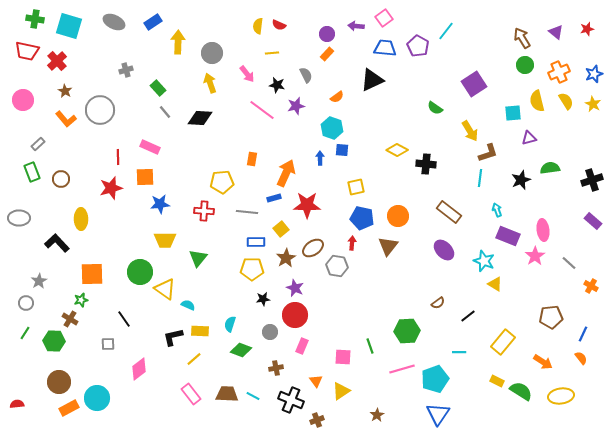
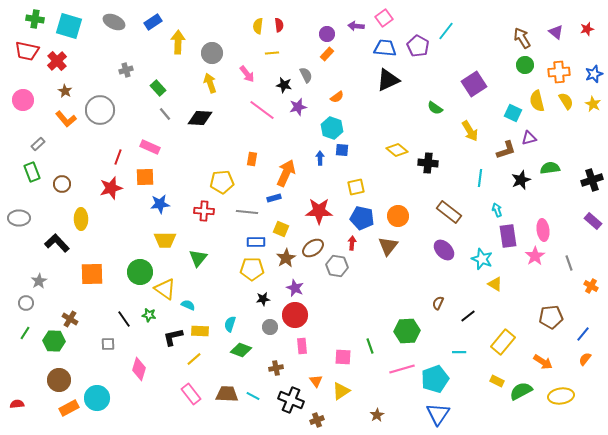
red semicircle at (279, 25): rotated 120 degrees counterclockwise
orange cross at (559, 72): rotated 20 degrees clockwise
black triangle at (372, 80): moved 16 px right
black star at (277, 85): moved 7 px right
purple star at (296, 106): moved 2 px right, 1 px down
gray line at (165, 112): moved 2 px down
cyan square at (513, 113): rotated 30 degrees clockwise
yellow diamond at (397, 150): rotated 10 degrees clockwise
brown L-shape at (488, 153): moved 18 px right, 3 px up
red line at (118, 157): rotated 21 degrees clockwise
black cross at (426, 164): moved 2 px right, 1 px up
brown circle at (61, 179): moved 1 px right, 5 px down
red star at (307, 205): moved 12 px right, 6 px down
yellow square at (281, 229): rotated 28 degrees counterclockwise
purple rectangle at (508, 236): rotated 60 degrees clockwise
cyan star at (484, 261): moved 2 px left, 2 px up
gray line at (569, 263): rotated 28 degrees clockwise
green star at (81, 300): moved 68 px right, 15 px down; rotated 24 degrees clockwise
brown semicircle at (438, 303): rotated 152 degrees clockwise
gray circle at (270, 332): moved 5 px up
blue line at (583, 334): rotated 14 degrees clockwise
pink rectangle at (302, 346): rotated 28 degrees counterclockwise
orange semicircle at (581, 358): moved 4 px right, 1 px down; rotated 104 degrees counterclockwise
pink diamond at (139, 369): rotated 35 degrees counterclockwise
brown circle at (59, 382): moved 2 px up
green semicircle at (521, 391): rotated 60 degrees counterclockwise
